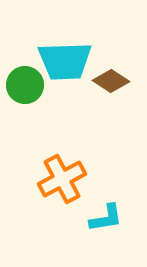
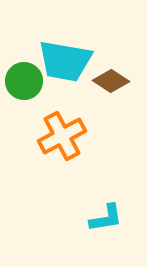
cyan trapezoid: rotated 12 degrees clockwise
green circle: moved 1 px left, 4 px up
orange cross: moved 43 px up
